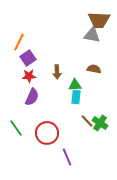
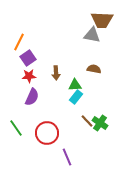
brown trapezoid: moved 3 px right
brown arrow: moved 1 px left, 1 px down
cyan rectangle: rotated 32 degrees clockwise
